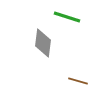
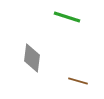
gray diamond: moved 11 px left, 15 px down
